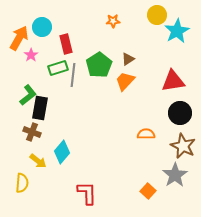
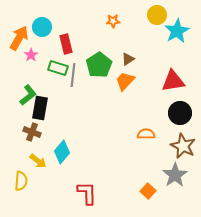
green rectangle: rotated 36 degrees clockwise
yellow semicircle: moved 1 px left, 2 px up
